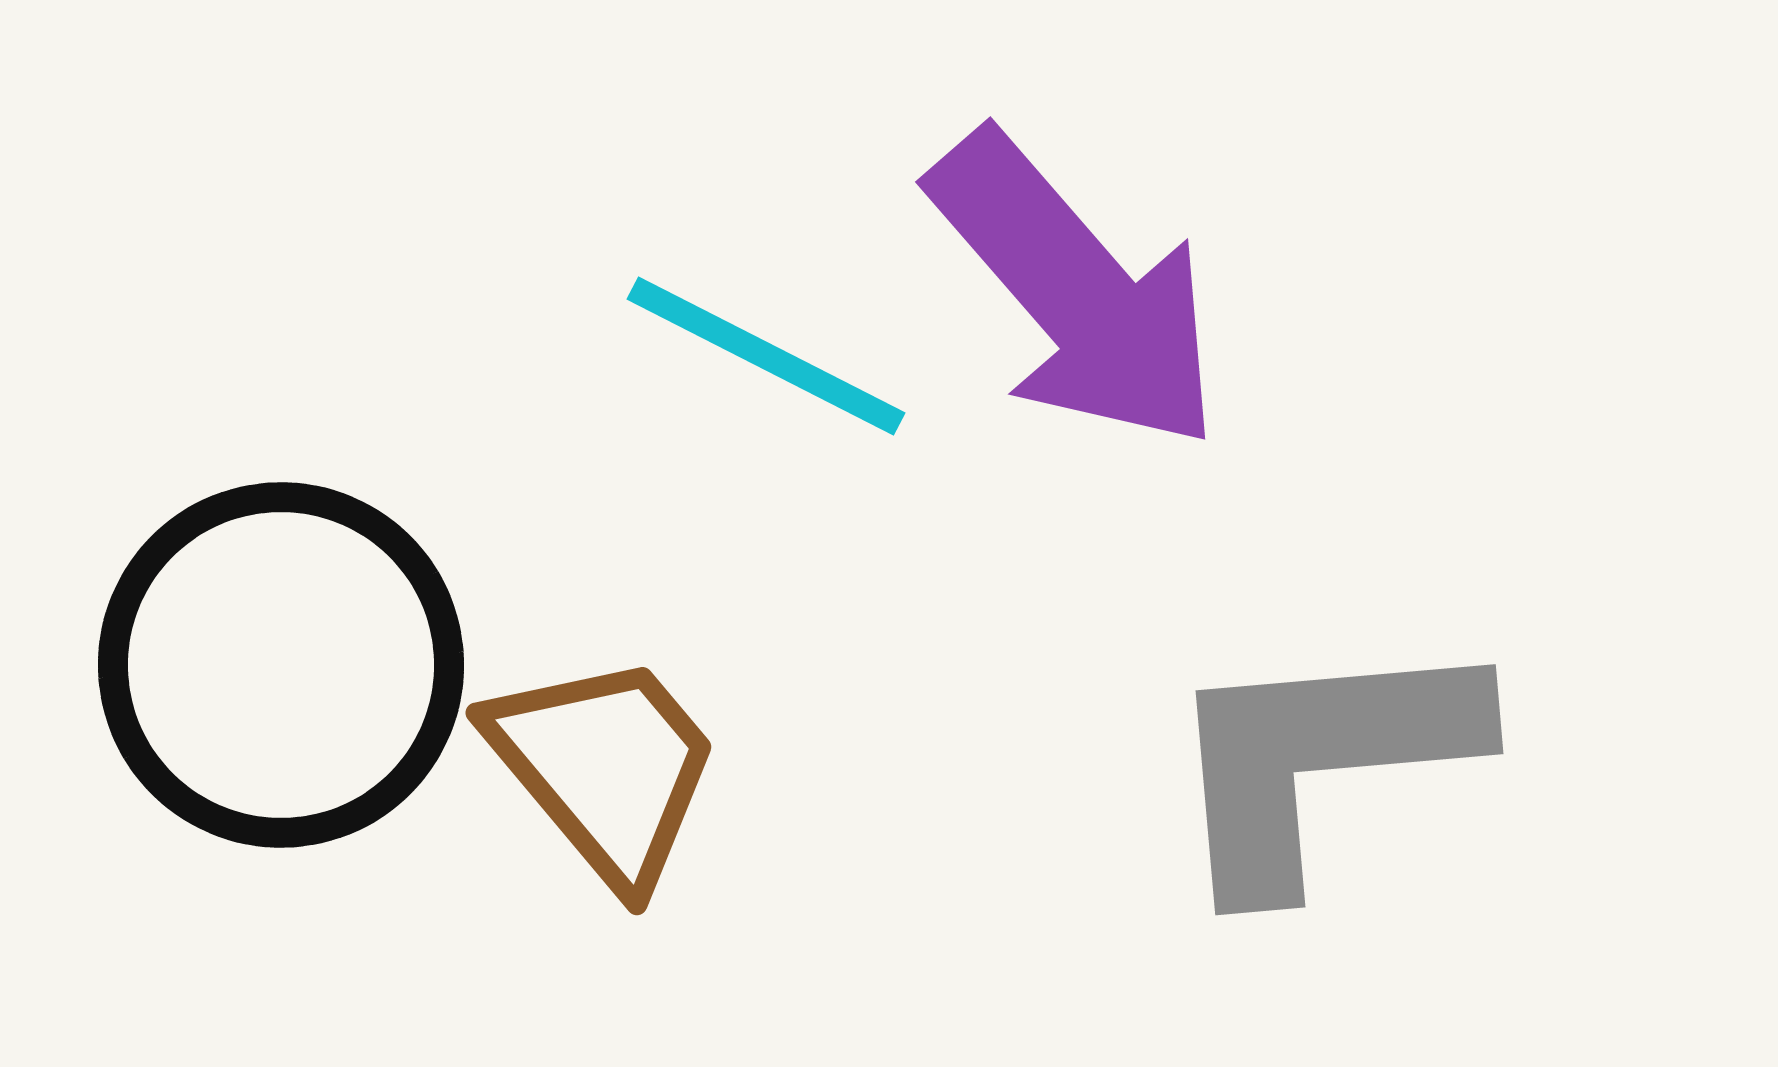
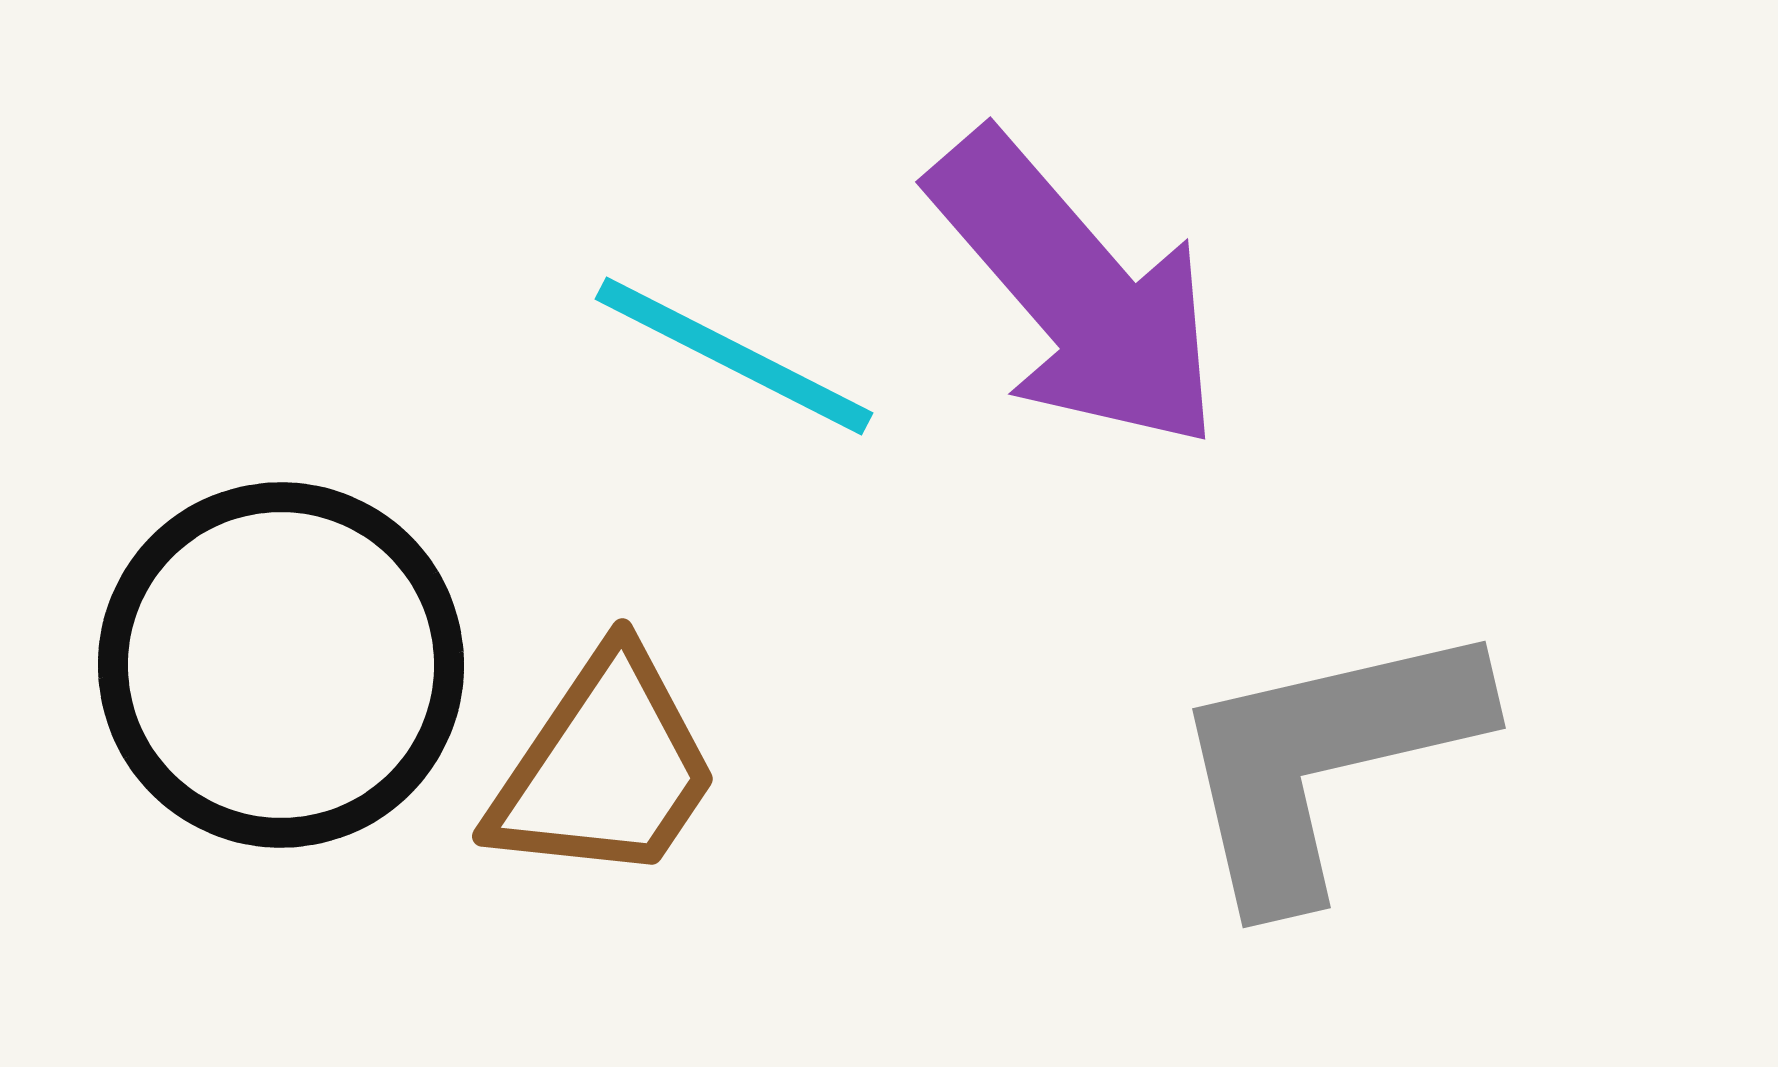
cyan line: moved 32 px left
gray L-shape: moved 5 px right; rotated 8 degrees counterclockwise
brown trapezoid: rotated 74 degrees clockwise
